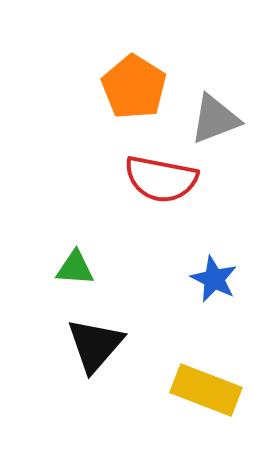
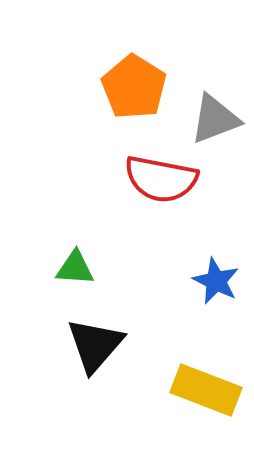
blue star: moved 2 px right, 2 px down
